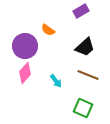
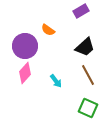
brown line: rotated 40 degrees clockwise
green square: moved 5 px right
